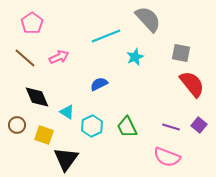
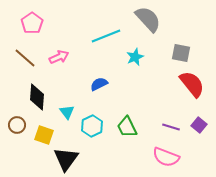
black diamond: rotated 28 degrees clockwise
cyan triangle: rotated 21 degrees clockwise
pink semicircle: moved 1 px left
